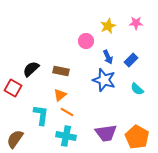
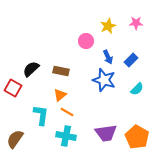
cyan semicircle: rotated 88 degrees counterclockwise
